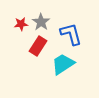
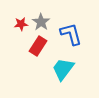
cyan trapezoid: moved 5 px down; rotated 20 degrees counterclockwise
